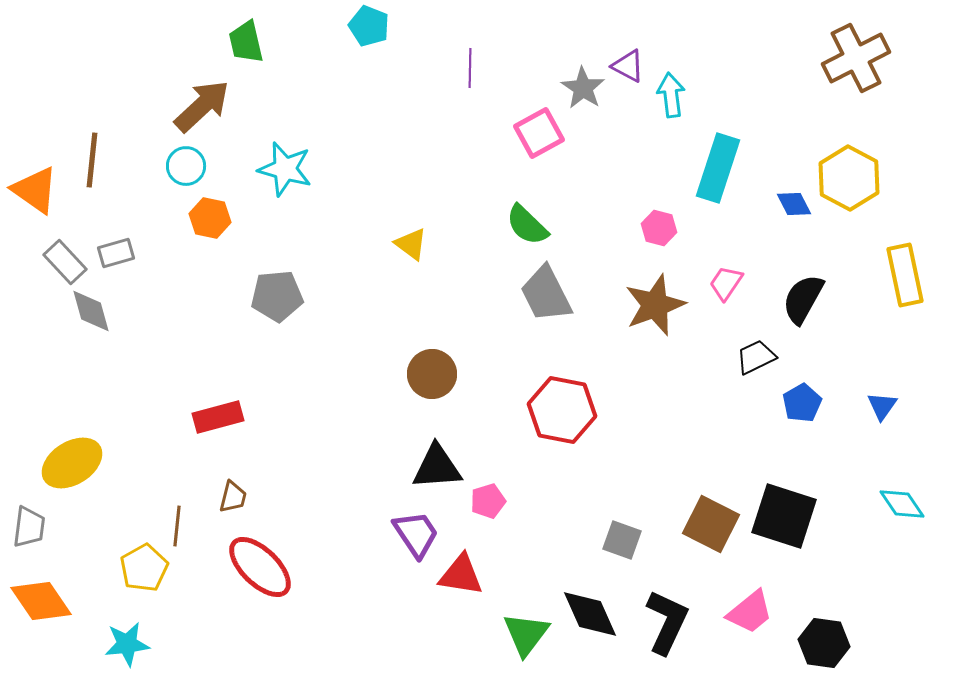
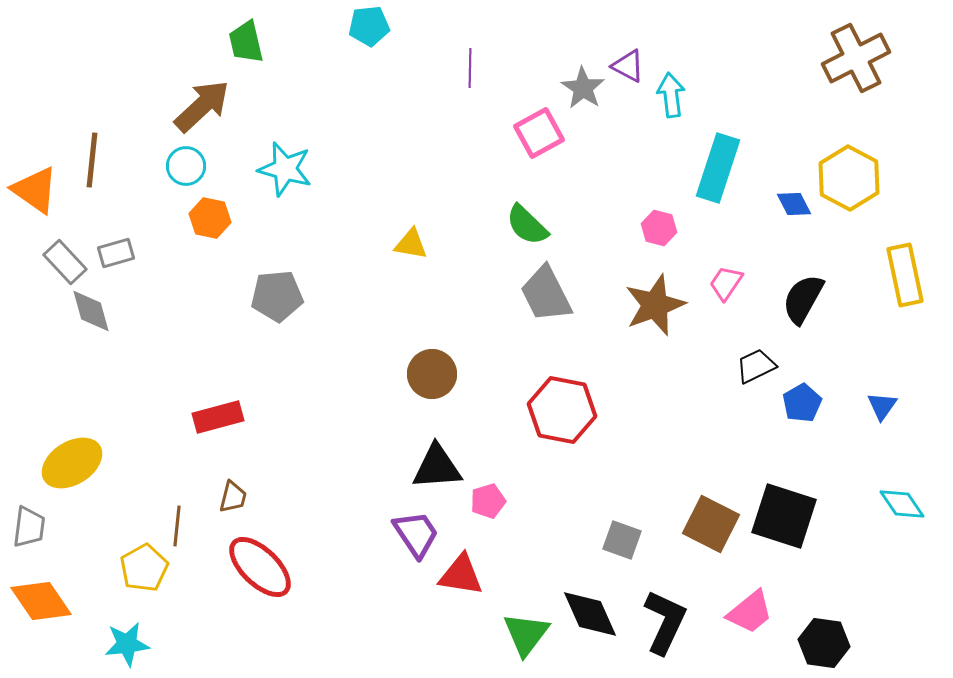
cyan pentagon at (369, 26): rotated 27 degrees counterclockwise
yellow triangle at (411, 244): rotated 27 degrees counterclockwise
black trapezoid at (756, 357): moved 9 px down
black L-shape at (667, 622): moved 2 px left
